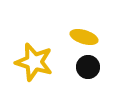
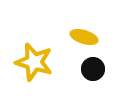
black circle: moved 5 px right, 2 px down
